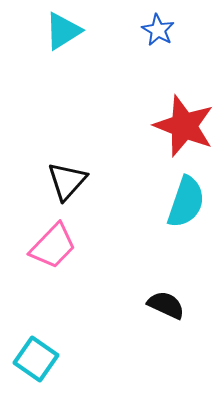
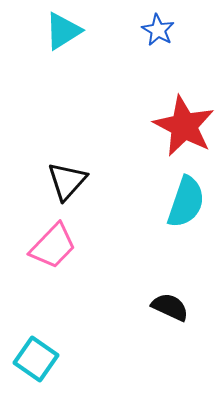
red star: rotated 6 degrees clockwise
black semicircle: moved 4 px right, 2 px down
